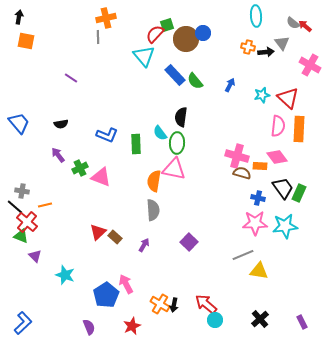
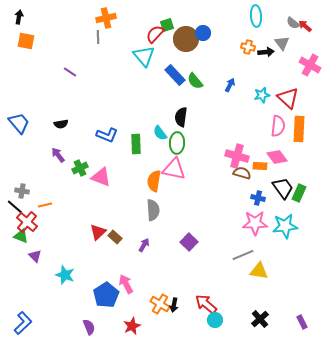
purple line at (71, 78): moved 1 px left, 6 px up
